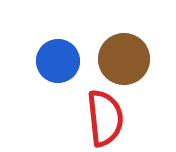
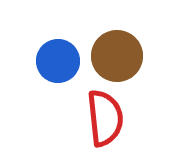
brown circle: moved 7 px left, 3 px up
